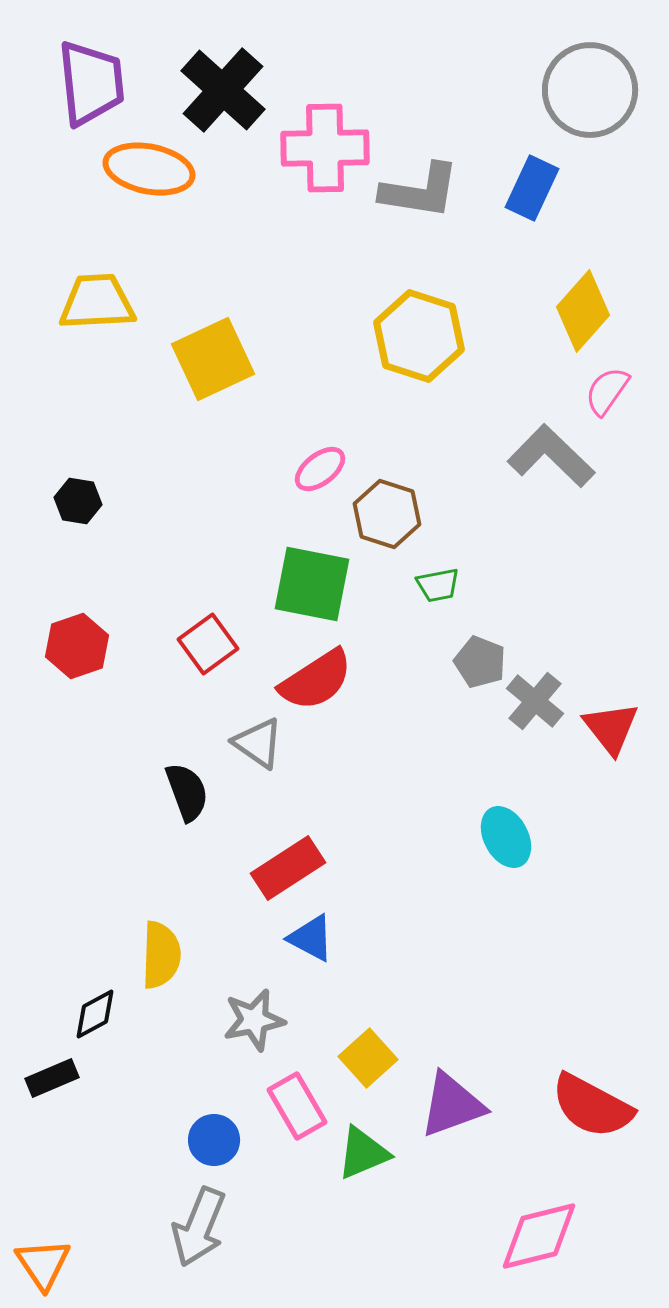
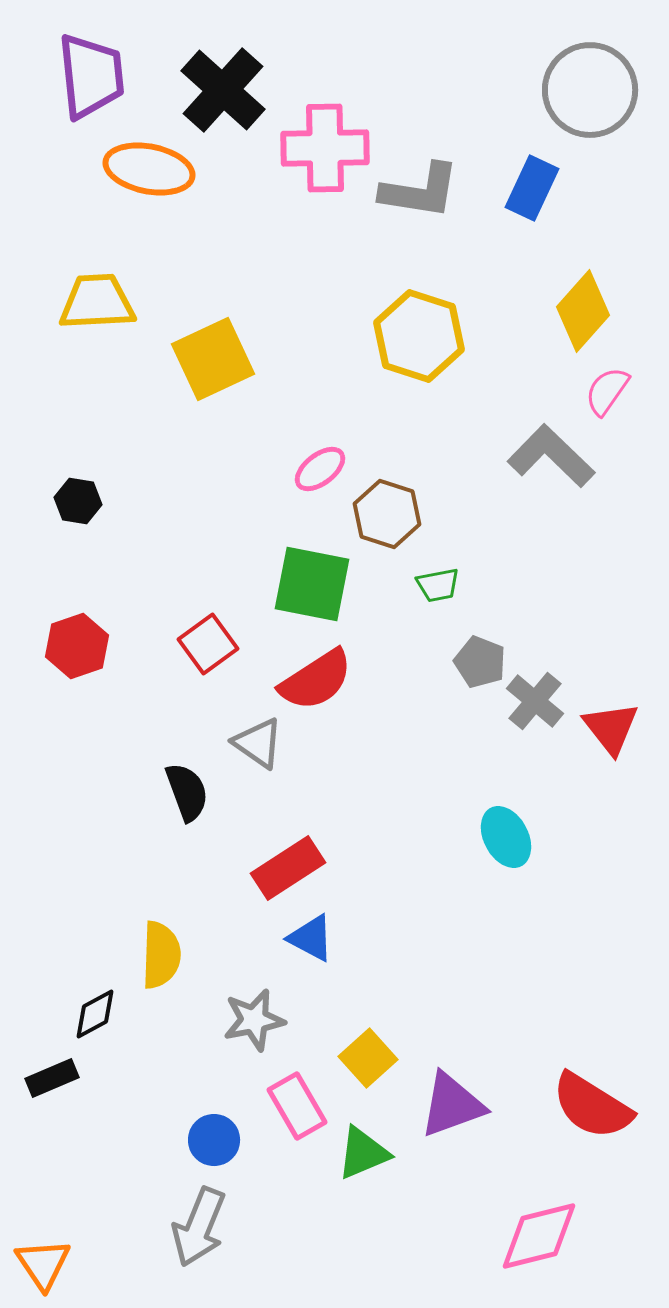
purple trapezoid at (91, 83): moved 7 px up
red semicircle at (592, 1106): rotated 4 degrees clockwise
